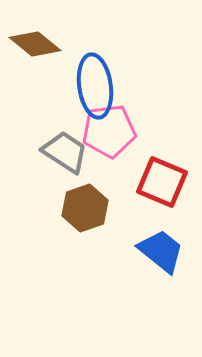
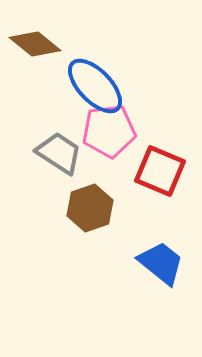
blue ellipse: rotated 36 degrees counterclockwise
gray trapezoid: moved 6 px left, 1 px down
red square: moved 2 px left, 11 px up
brown hexagon: moved 5 px right
blue trapezoid: moved 12 px down
